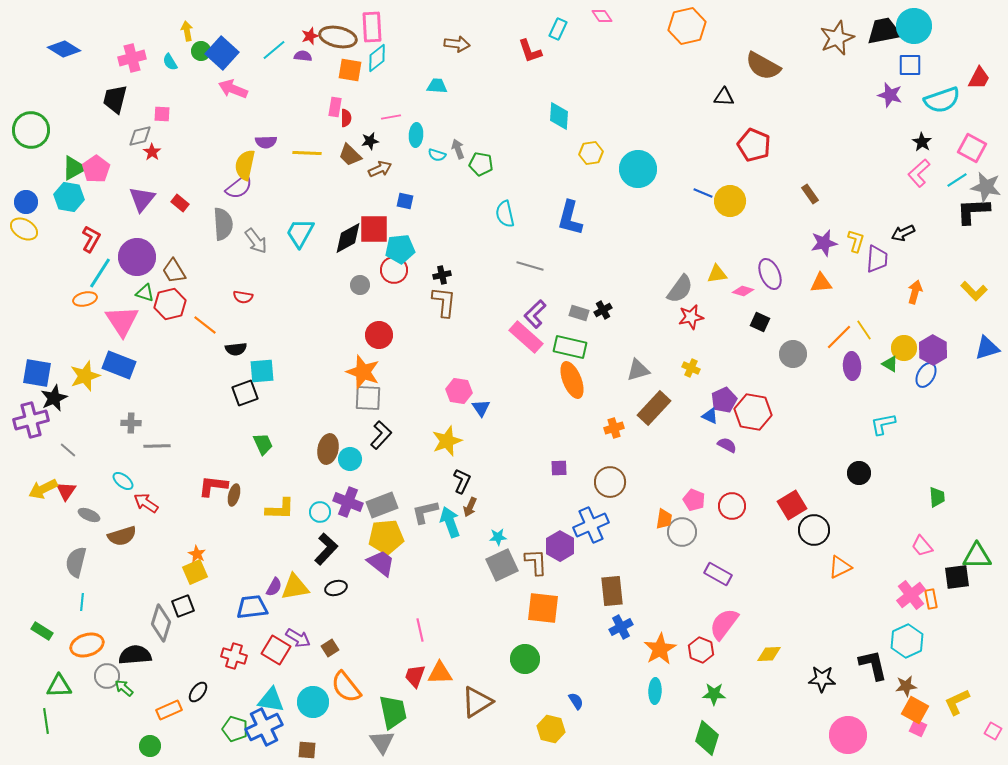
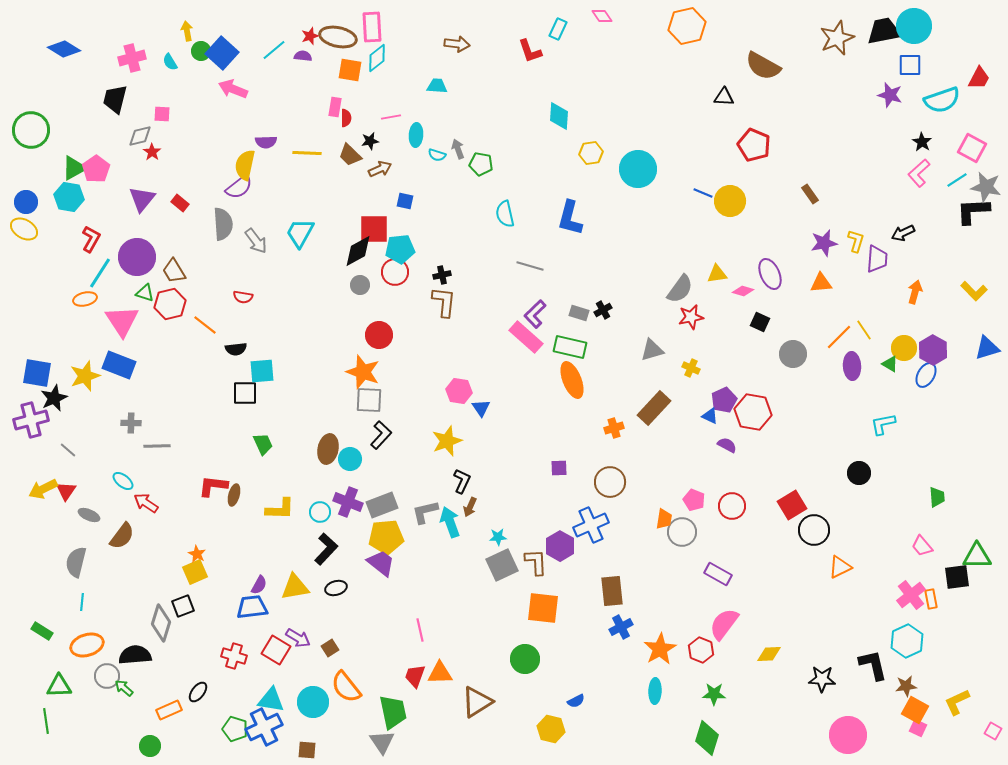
black diamond at (348, 238): moved 10 px right, 13 px down
red circle at (394, 270): moved 1 px right, 2 px down
gray triangle at (638, 370): moved 14 px right, 20 px up
black square at (245, 393): rotated 20 degrees clockwise
gray square at (368, 398): moved 1 px right, 2 px down
brown semicircle at (122, 536): rotated 36 degrees counterclockwise
purple semicircle at (274, 587): moved 15 px left, 2 px up
blue semicircle at (576, 701): rotated 96 degrees clockwise
